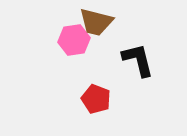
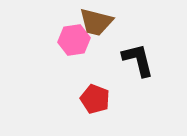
red pentagon: moved 1 px left
